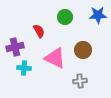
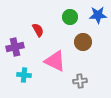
green circle: moved 5 px right
red semicircle: moved 1 px left, 1 px up
brown circle: moved 8 px up
pink triangle: moved 3 px down
cyan cross: moved 7 px down
